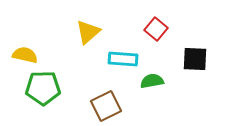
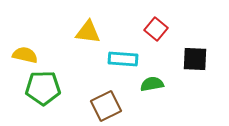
yellow triangle: rotated 48 degrees clockwise
green semicircle: moved 3 px down
